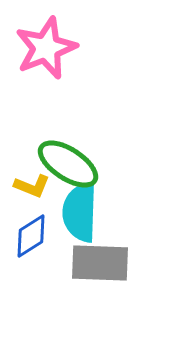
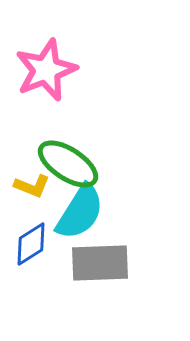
pink star: moved 22 px down
cyan semicircle: rotated 150 degrees counterclockwise
blue diamond: moved 8 px down
gray rectangle: rotated 4 degrees counterclockwise
